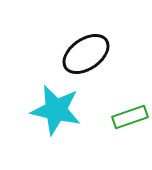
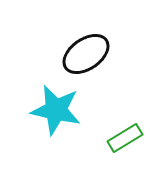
green rectangle: moved 5 px left, 21 px down; rotated 12 degrees counterclockwise
